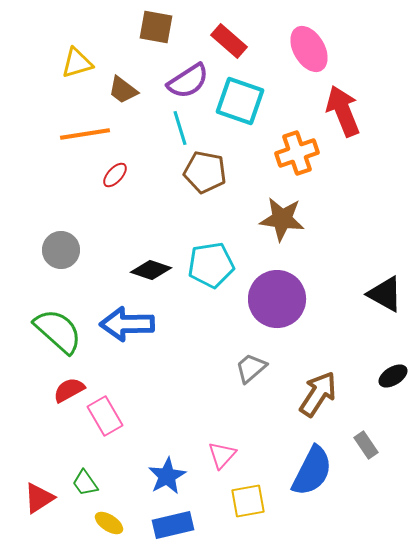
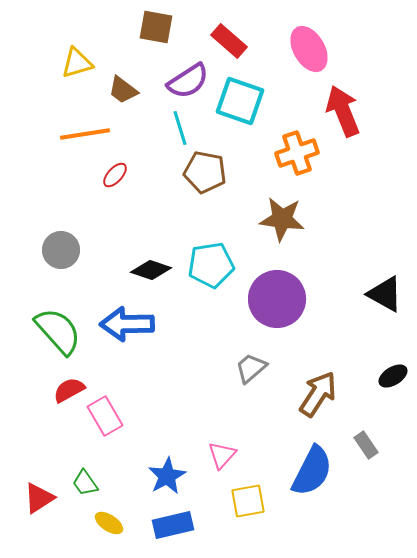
green semicircle: rotated 6 degrees clockwise
